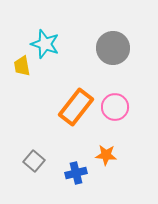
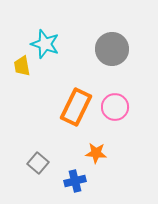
gray circle: moved 1 px left, 1 px down
orange rectangle: rotated 12 degrees counterclockwise
orange star: moved 10 px left, 2 px up
gray square: moved 4 px right, 2 px down
blue cross: moved 1 px left, 8 px down
